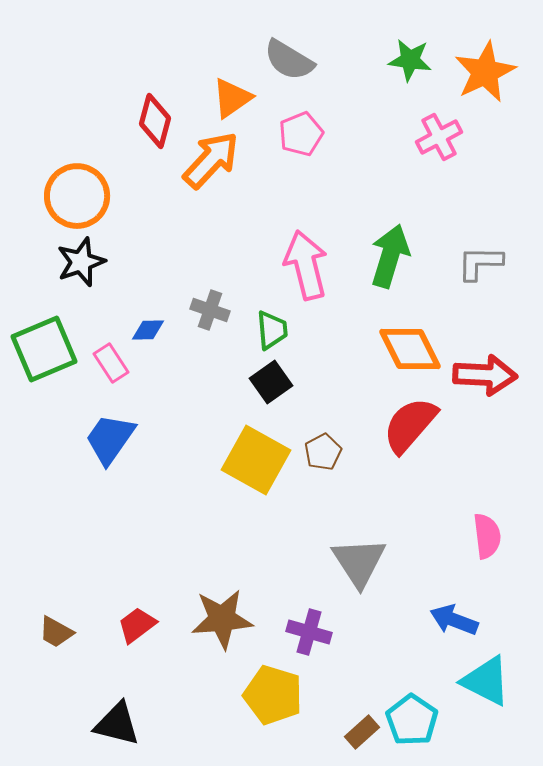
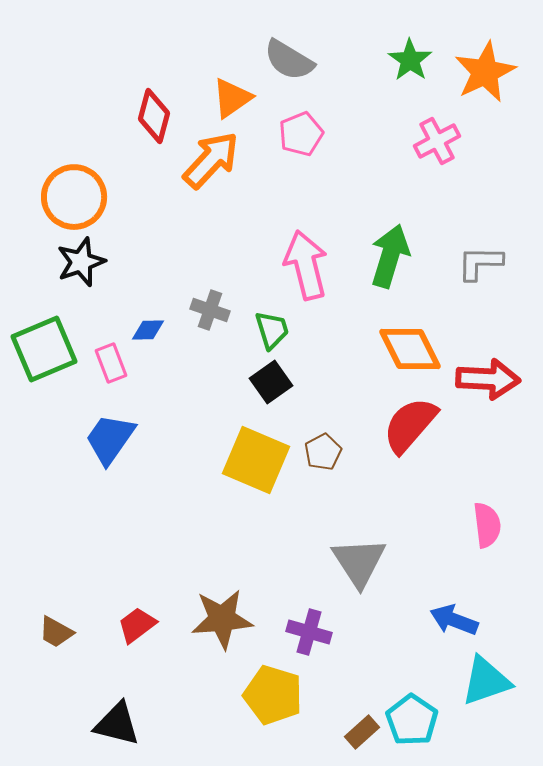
green star: rotated 27 degrees clockwise
red diamond: moved 1 px left, 5 px up
pink cross: moved 2 px left, 4 px down
orange circle: moved 3 px left, 1 px down
green trapezoid: rotated 12 degrees counterclockwise
pink rectangle: rotated 12 degrees clockwise
red arrow: moved 3 px right, 4 px down
yellow square: rotated 6 degrees counterclockwise
pink semicircle: moved 11 px up
cyan triangle: rotated 46 degrees counterclockwise
